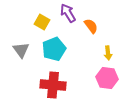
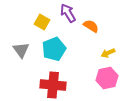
orange semicircle: rotated 21 degrees counterclockwise
yellow arrow: rotated 72 degrees clockwise
pink hexagon: rotated 20 degrees counterclockwise
